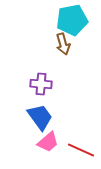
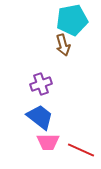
brown arrow: moved 1 px down
purple cross: rotated 25 degrees counterclockwise
blue trapezoid: rotated 16 degrees counterclockwise
pink trapezoid: rotated 40 degrees clockwise
